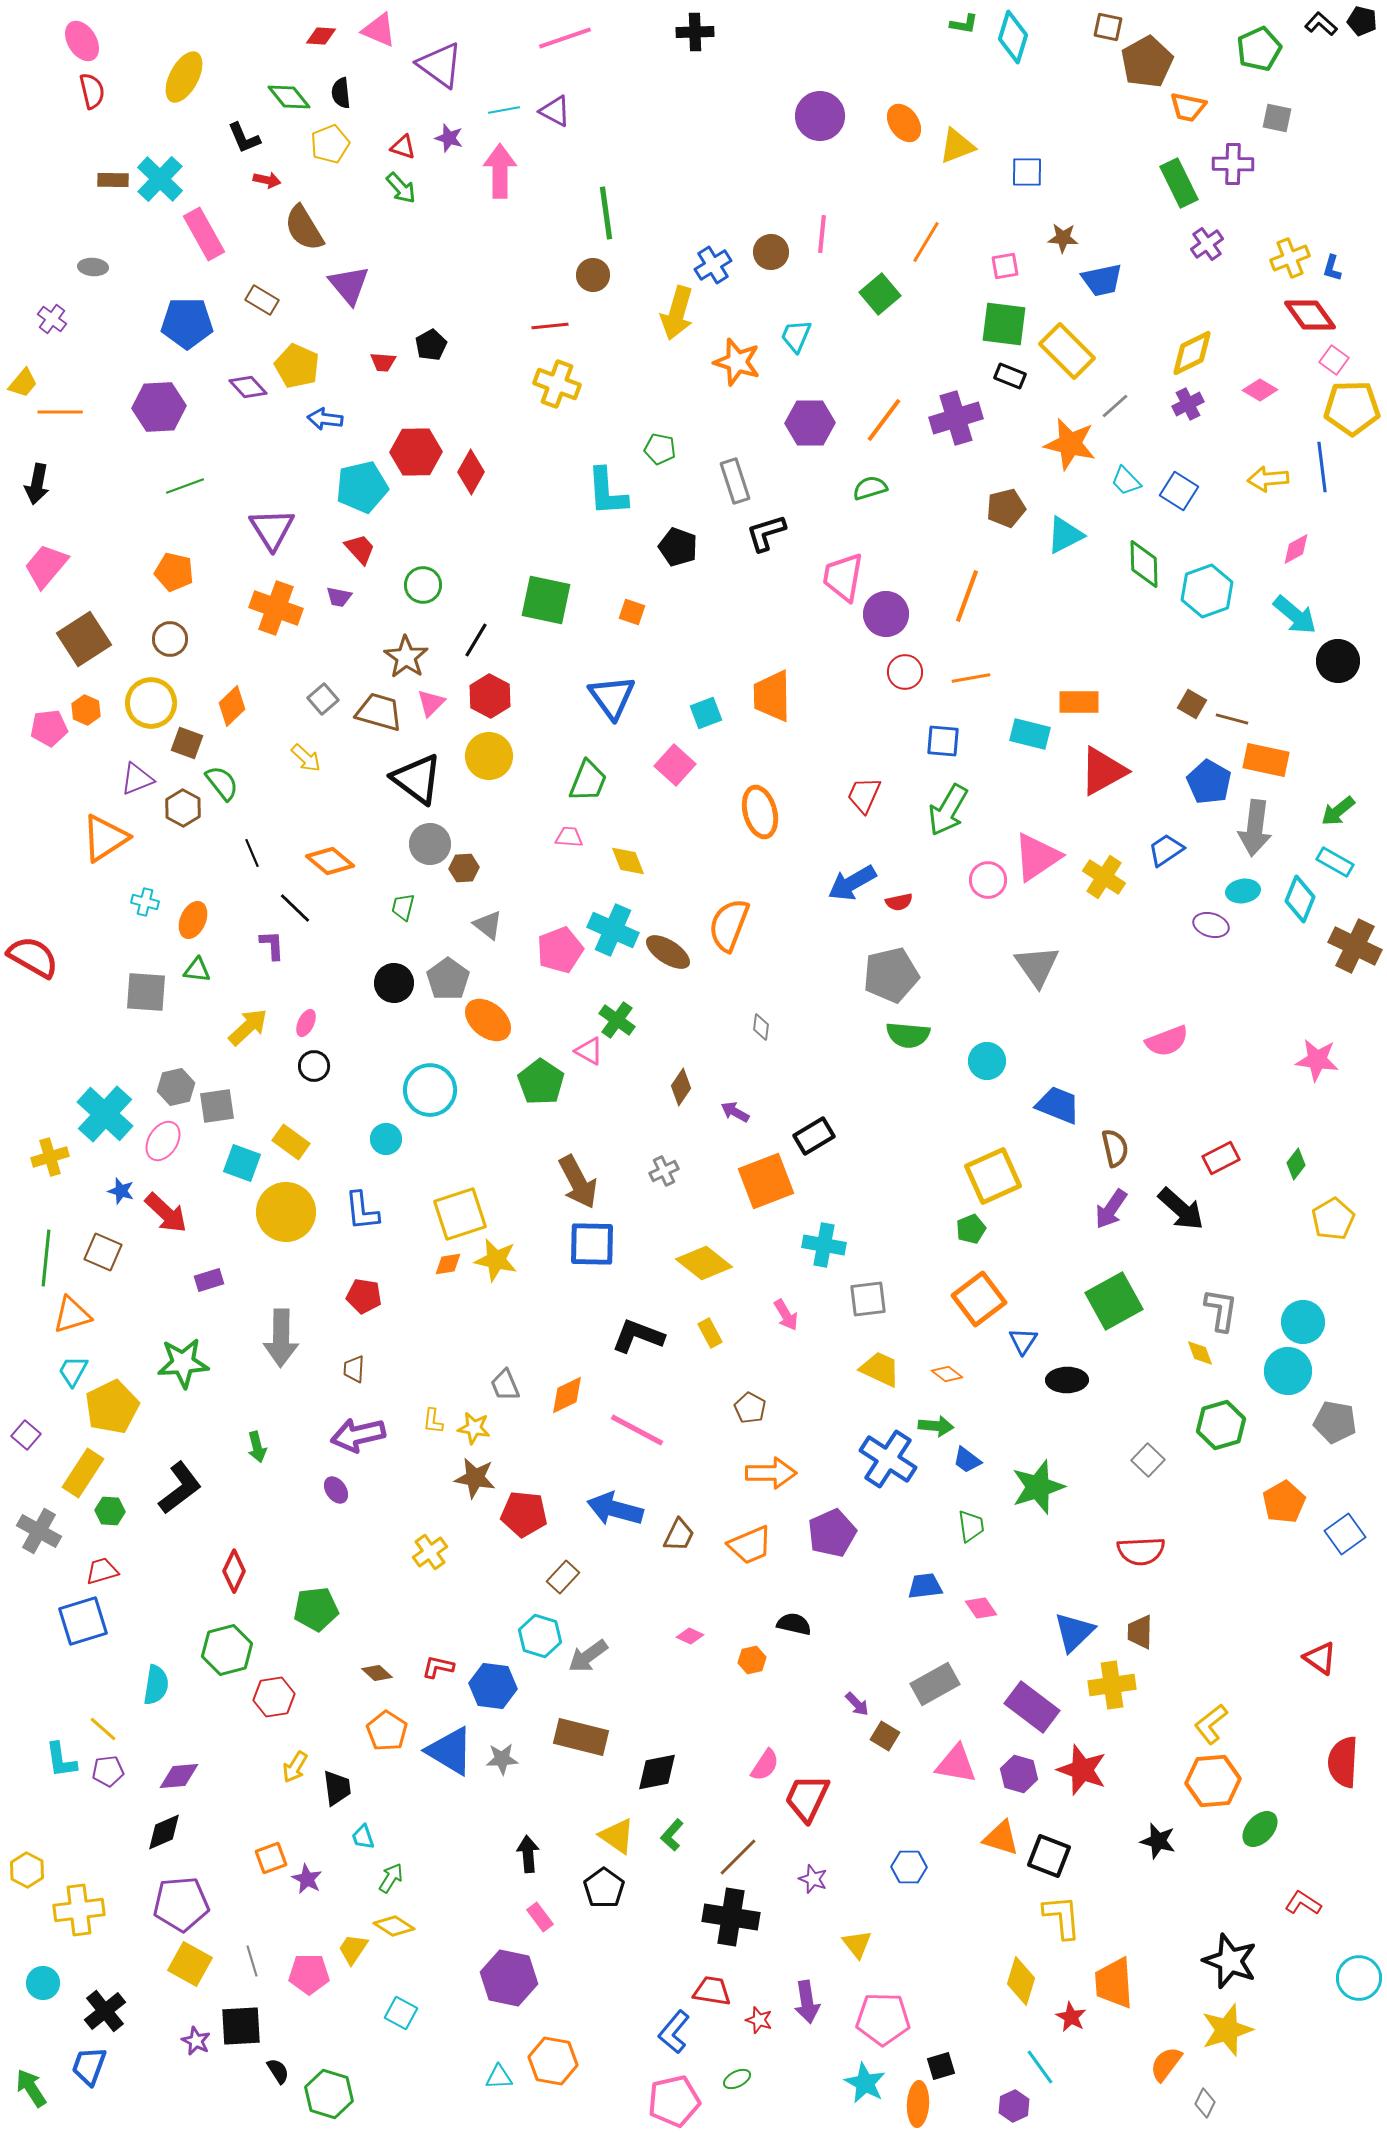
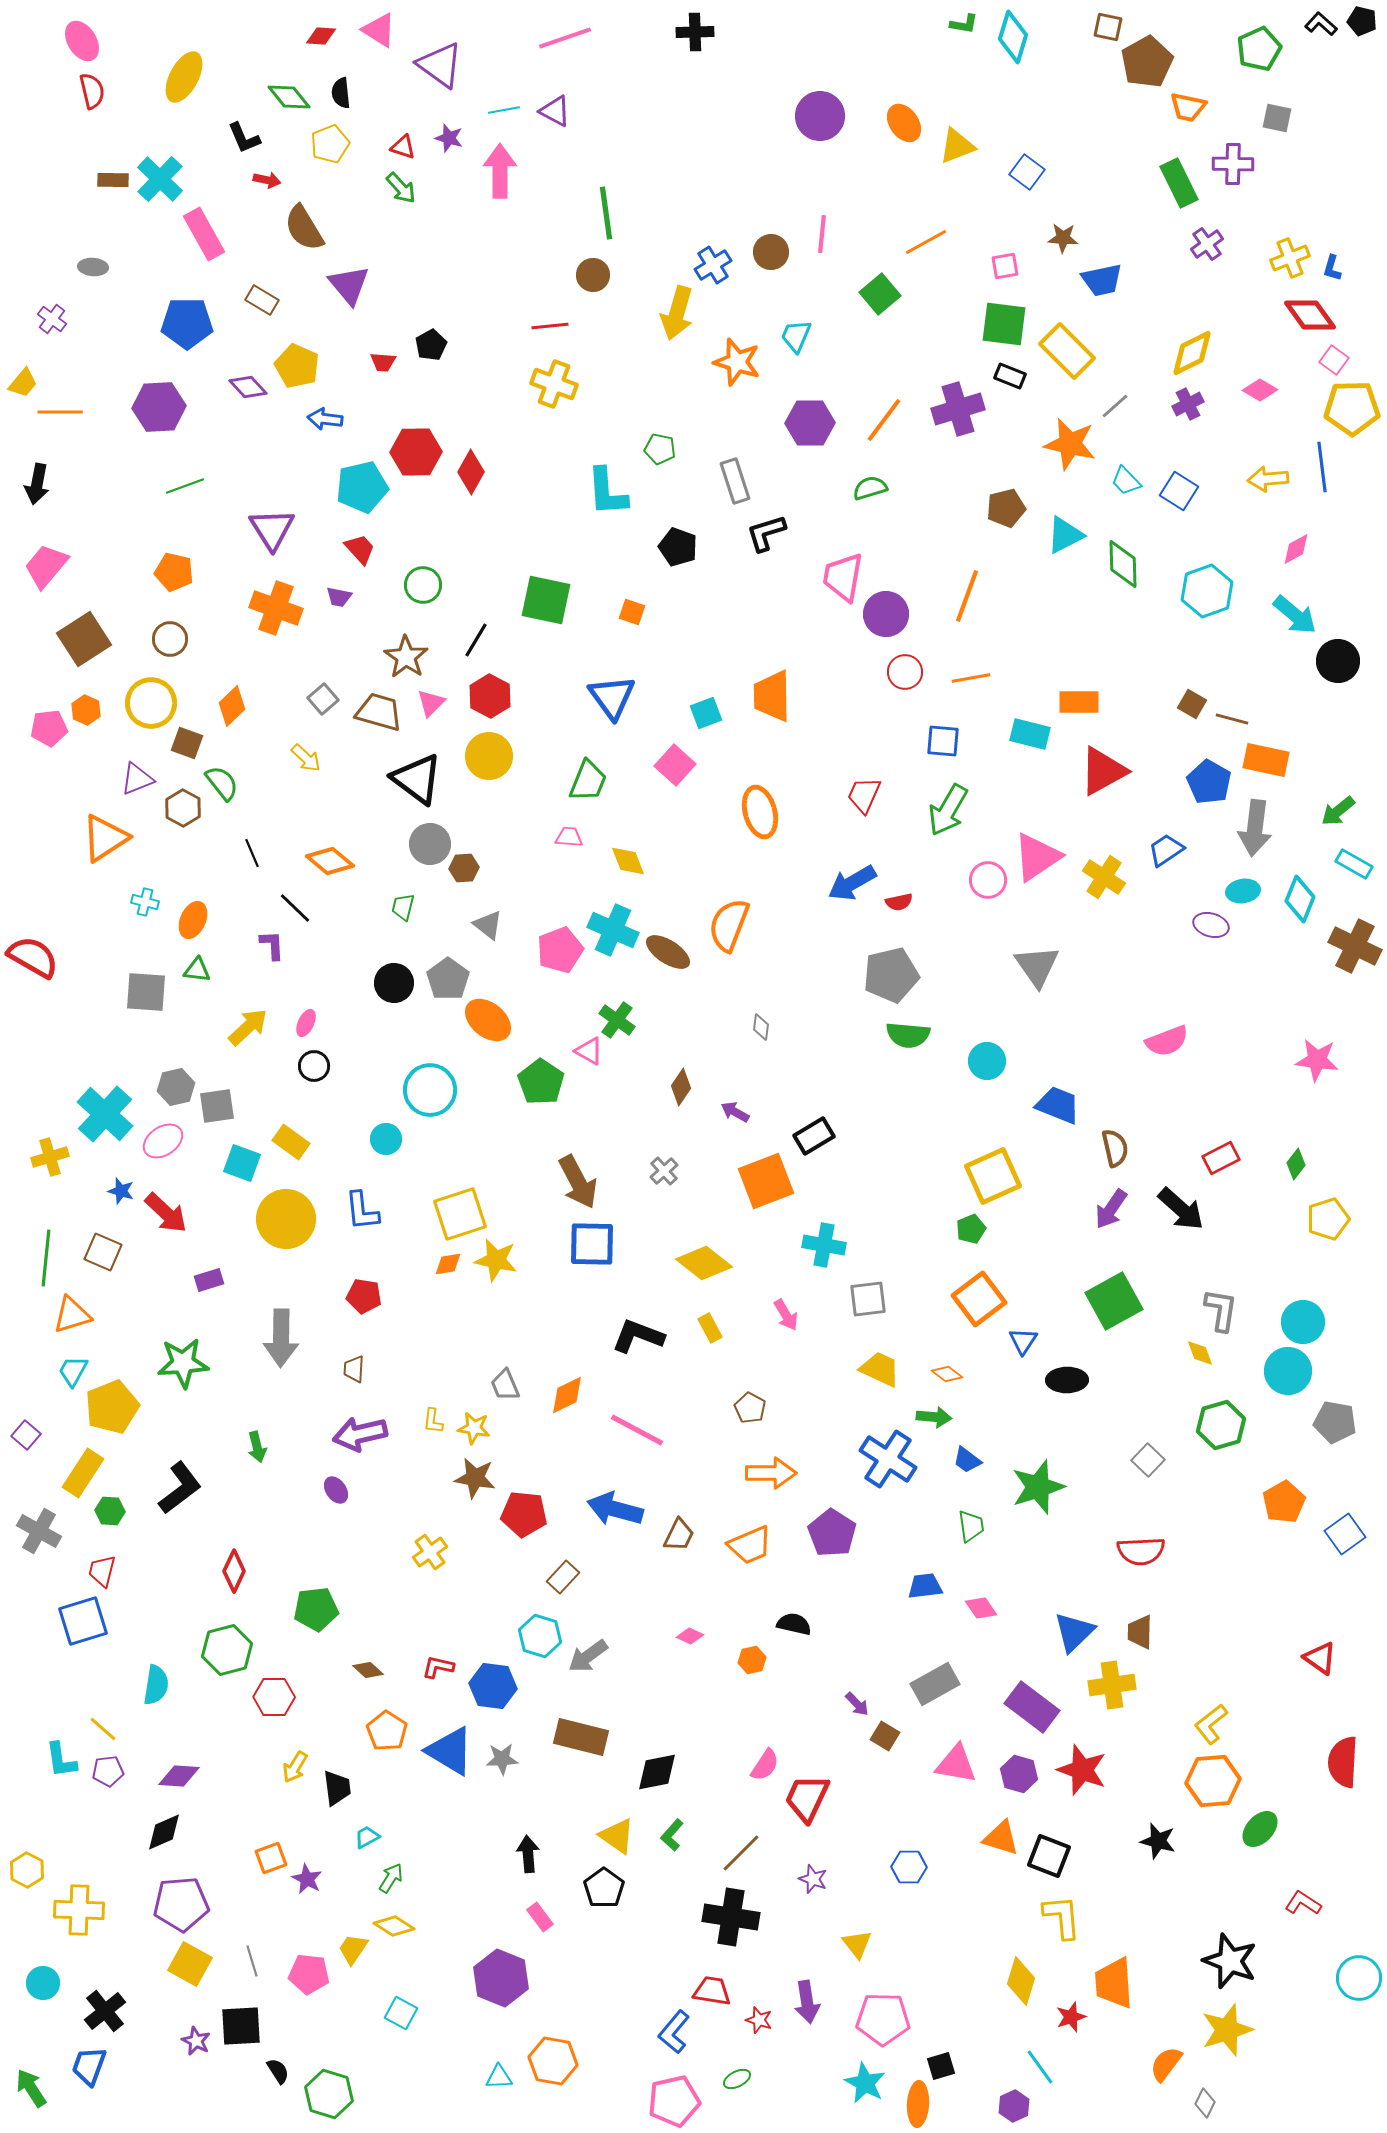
pink triangle at (379, 30): rotated 9 degrees clockwise
blue square at (1027, 172): rotated 36 degrees clockwise
orange line at (926, 242): rotated 30 degrees clockwise
yellow cross at (557, 384): moved 3 px left
purple cross at (956, 418): moved 2 px right, 9 px up
green diamond at (1144, 564): moved 21 px left
cyan rectangle at (1335, 862): moved 19 px right, 2 px down
pink ellipse at (163, 1141): rotated 24 degrees clockwise
gray cross at (664, 1171): rotated 16 degrees counterclockwise
yellow circle at (286, 1212): moved 7 px down
yellow pentagon at (1333, 1219): moved 5 px left; rotated 12 degrees clockwise
yellow rectangle at (710, 1333): moved 5 px up
yellow pentagon at (112, 1407): rotated 4 degrees clockwise
green arrow at (936, 1426): moved 2 px left, 9 px up
purple arrow at (358, 1435): moved 2 px right, 1 px up
purple pentagon at (832, 1533): rotated 15 degrees counterclockwise
red trapezoid at (102, 1571): rotated 60 degrees counterclockwise
brown diamond at (377, 1673): moved 9 px left, 3 px up
red hexagon at (274, 1697): rotated 9 degrees clockwise
purple diamond at (179, 1776): rotated 9 degrees clockwise
cyan trapezoid at (363, 1837): moved 4 px right; rotated 80 degrees clockwise
brown line at (738, 1857): moved 3 px right, 4 px up
yellow cross at (79, 1910): rotated 9 degrees clockwise
pink pentagon at (309, 1974): rotated 6 degrees clockwise
purple hexagon at (509, 1978): moved 8 px left; rotated 10 degrees clockwise
red star at (1071, 2017): rotated 24 degrees clockwise
